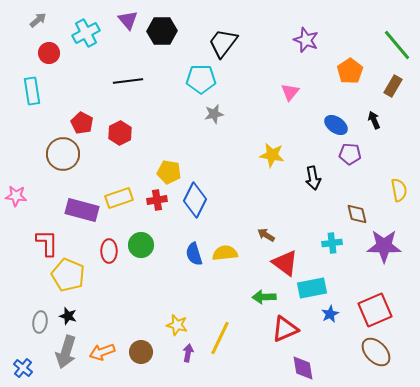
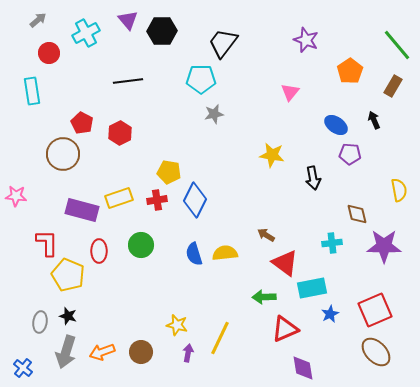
red ellipse at (109, 251): moved 10 px left
